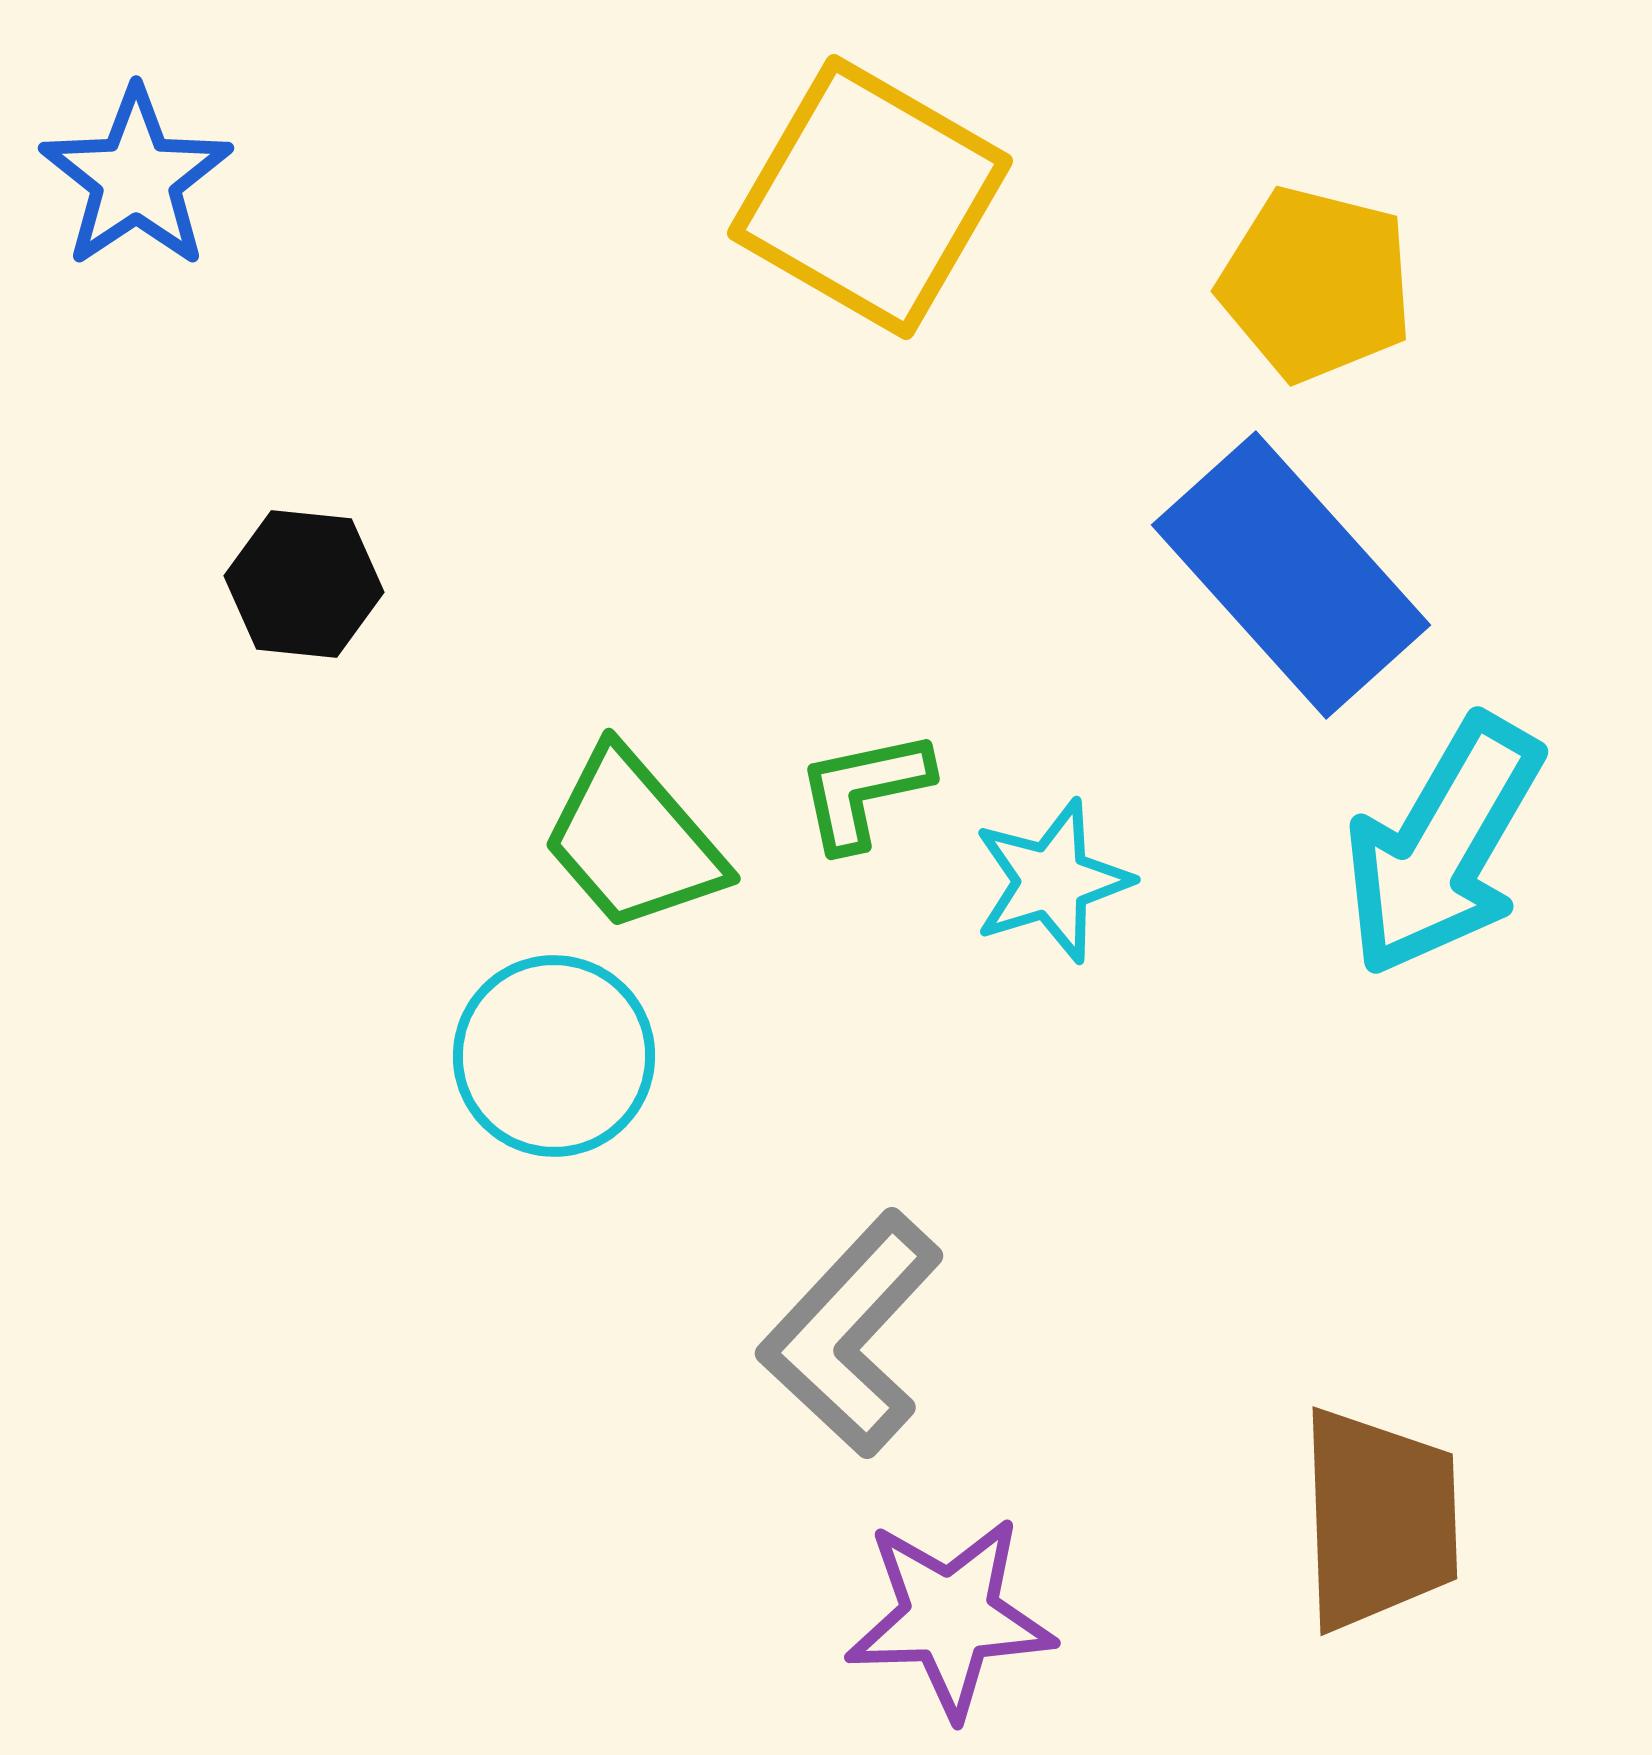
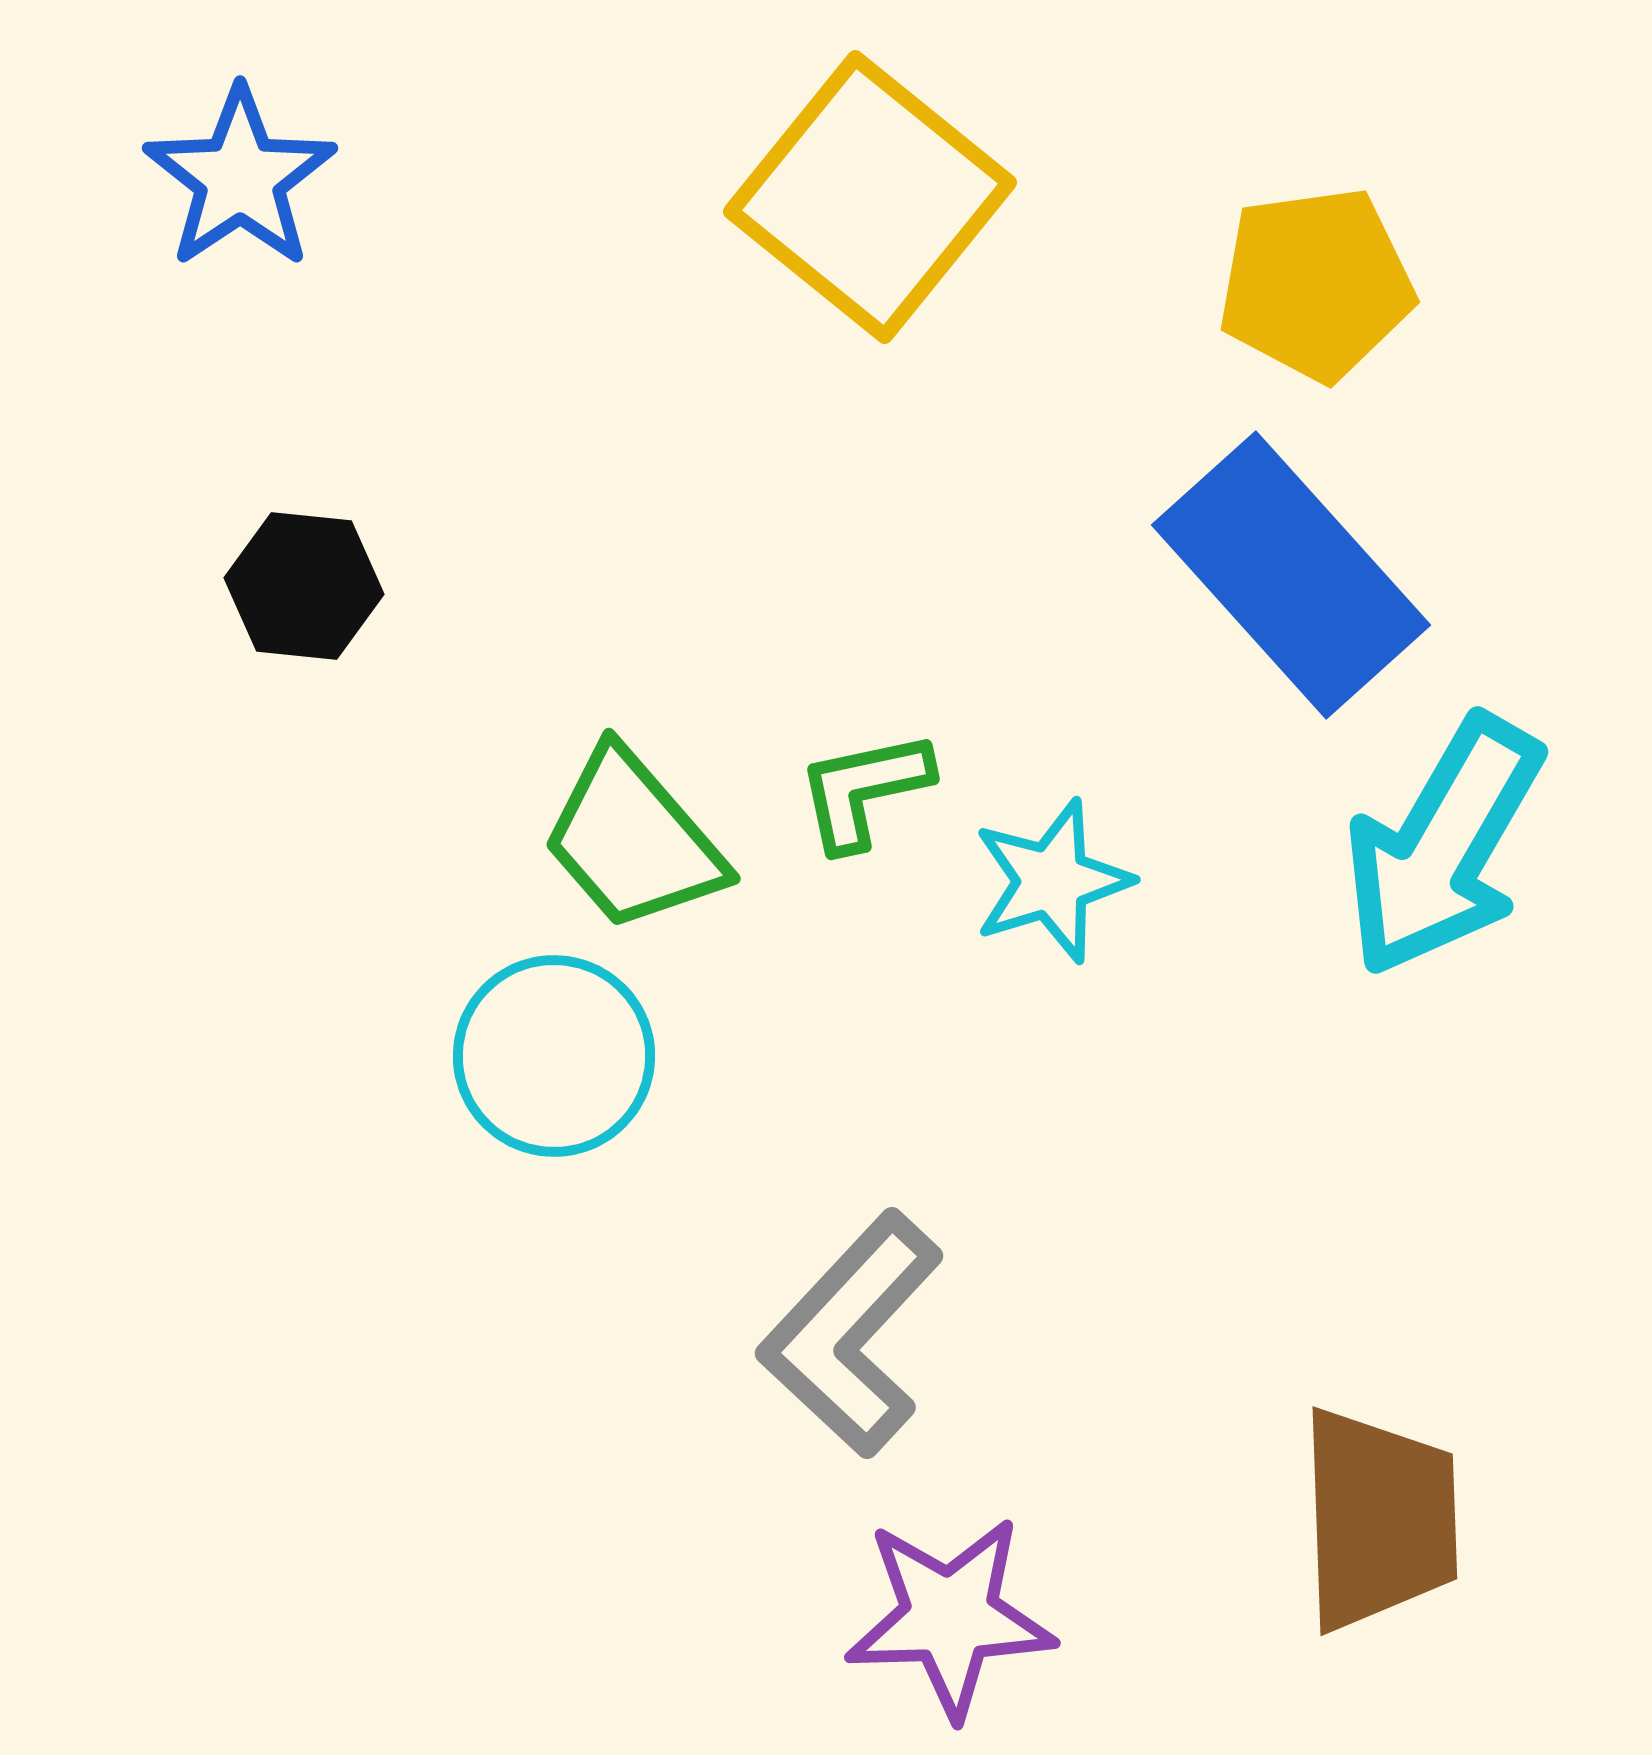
blue star: moved 104 px right
yellow square: rotated 9 degrees clockwise
yellow pentagon: rotated 22 degrees counterclockwise
black hexagon: moved 2 px down
